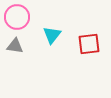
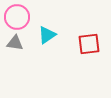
cyan triangle: moved 5 px left; rotated 18 degrees clockwise
gray triangle: moved 3 px up
